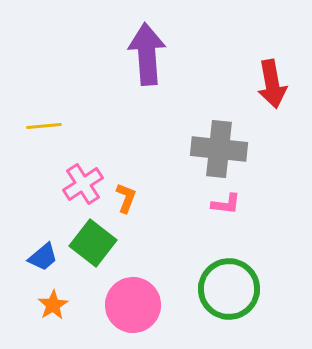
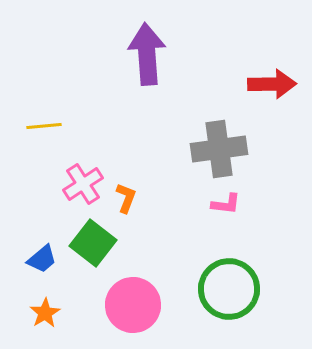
red arrow: rotated 81 degrees counterclockwise
gray cross: rotated 14 degrees counterclockwise
blue trapezoid: moved 1 px left, 2 px down
orange star: moved 8 px left, 8 px down
